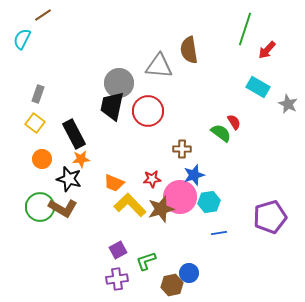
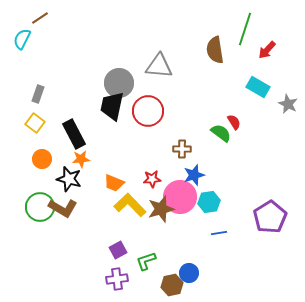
brown line: moved 3 px left, 3 px down
brown semicircle: moved 26 px right
purple pentagon: rotated 16 degrees counterclockwise
